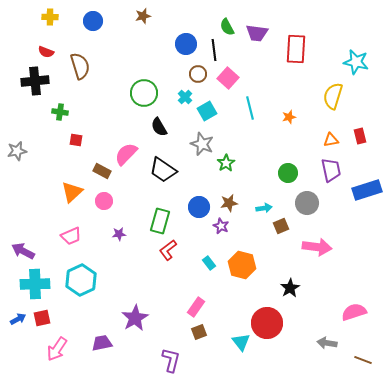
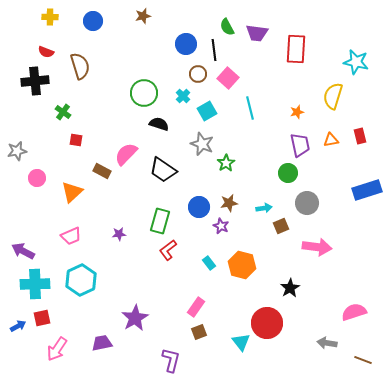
cyan cross at (185, 97): moved 2 px left, 1 px up
green cross at (60, 112): moved 3 px right; rotated 28 degrees clockwise
orange star at (289, 117): moved 8 px right, 5 px up
black semicircle at (159, 127): moved 3 px up; rotated 138 degrees clockwise
purple trapezoid at (331, 170): moved 31 px left, 25 px up
pink circle at (104, 201): moved 67 px left, 23 px up
blue arrow at (18, 319): moved 7 px down
